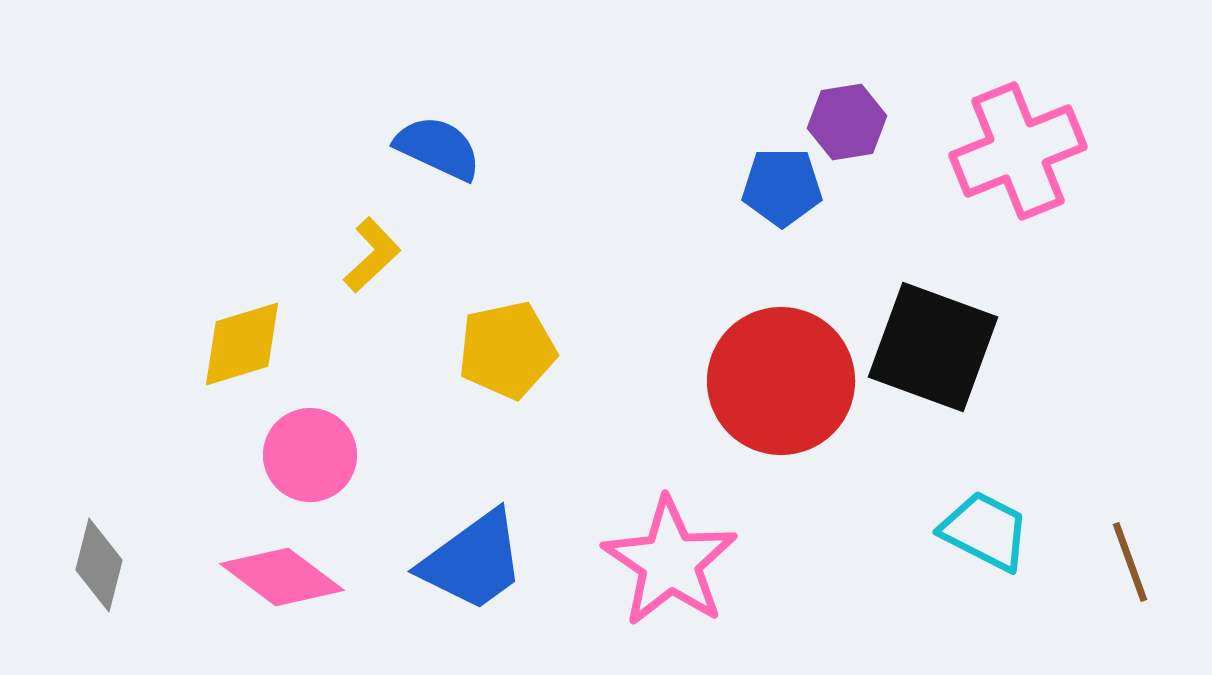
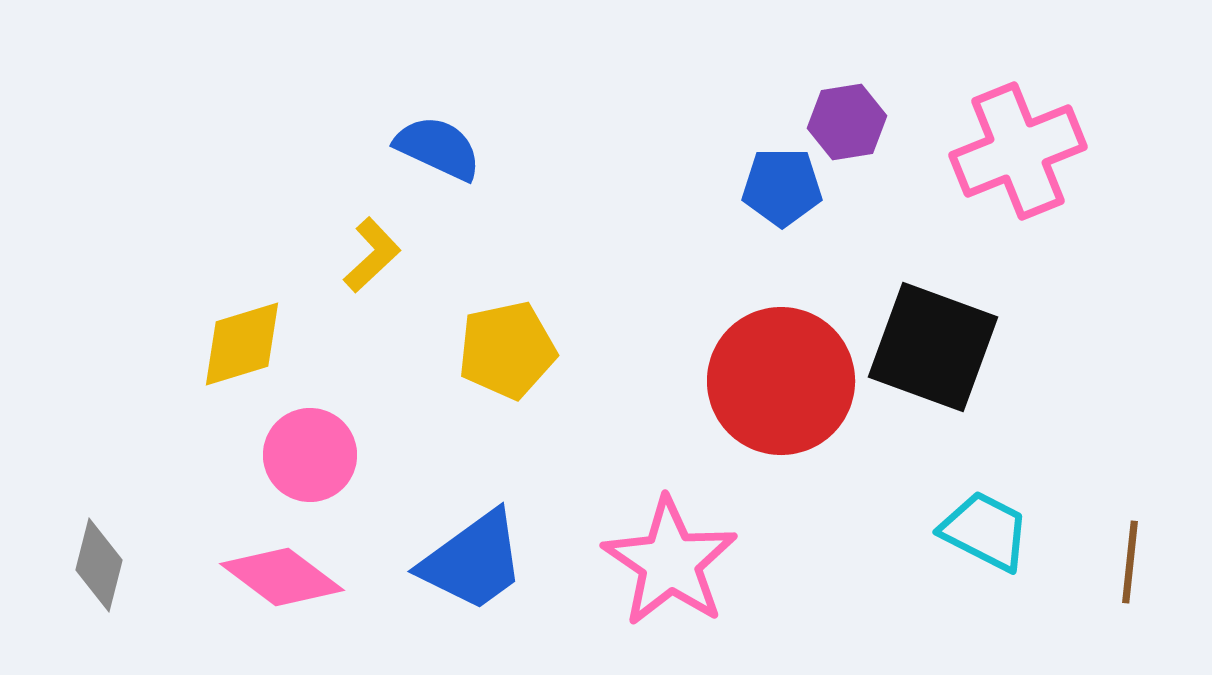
brown line: rotated 26 degrees clockwise
